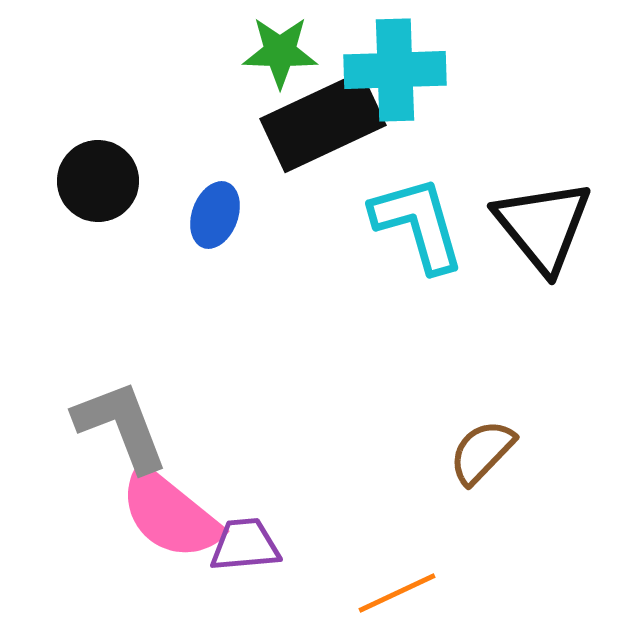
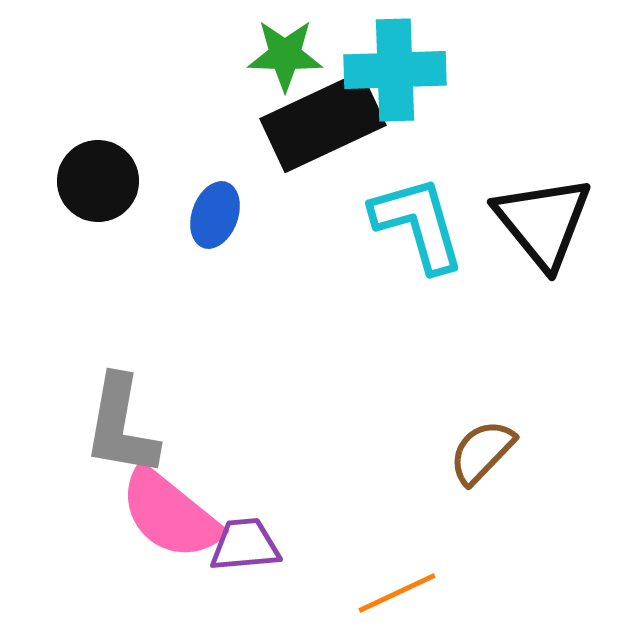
green star: moved 5 px right, 3 px down
black triangle: moved 4 px up
gray L-shape: rotated 149 degrees counterclockwise
